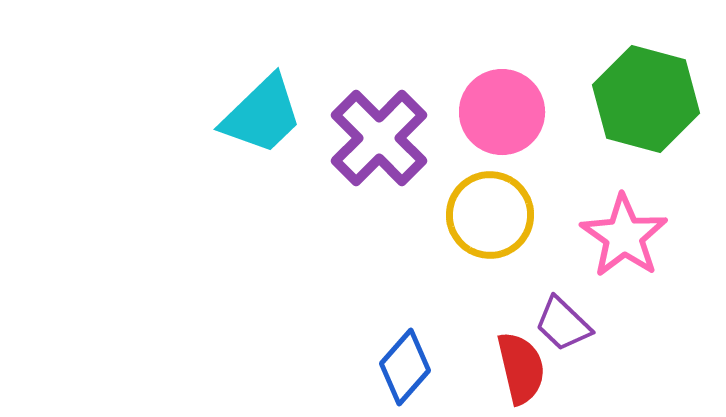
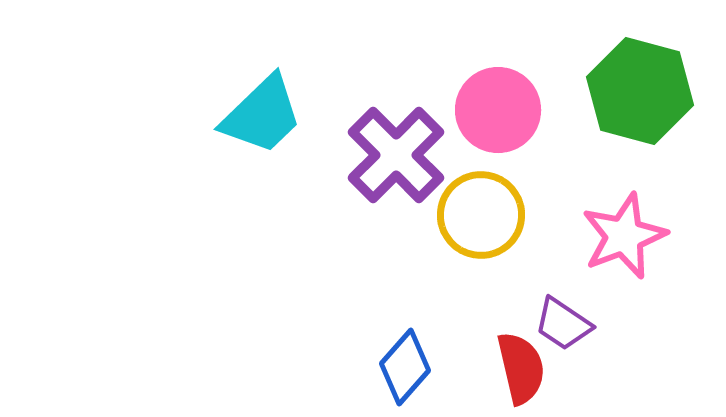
green hexagon: moved 6 px left, 8 px up
pink circle: moved 4 px left, 2 px up
purple cross: moved 17 px right, 17 px down
yellow circle: moved 9 px left
pink star: rotated 16 degrees clockwise
purple trapezoid: rotated 10 degrees counterclockwise
